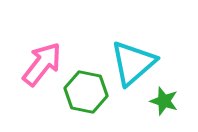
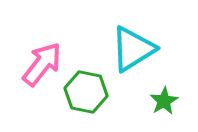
cyan triangle: moved 14 px up; rotated 9 degrees clockwise
green star: rotated 24 degrees clockwise
